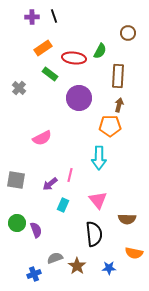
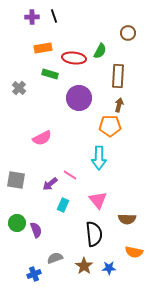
orange rectangle: rotated 24 degrees clockwise
green rectangle: rotated 21 degrees counterclockwise
pink line: rotated 72 degrees counterclockwise
orange semicircle: moved 1 px up
brown star: moved 7 px right
